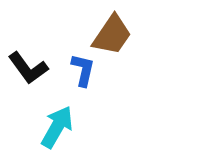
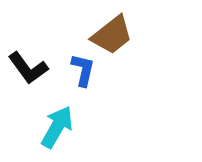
brown trapezoid: rotated 18 degrees clockwise
